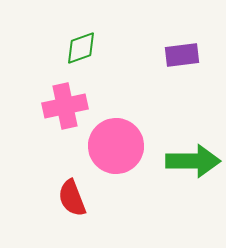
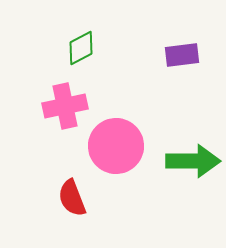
green diamond: rotated 9 degrees counterclockwise
